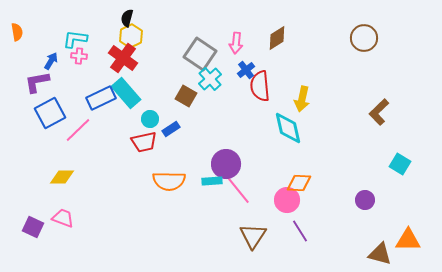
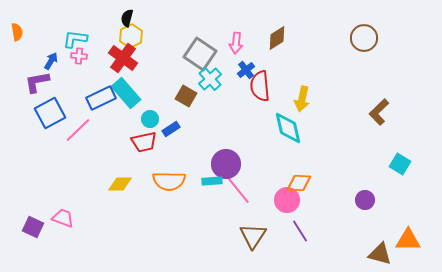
yellow diamond at (62, 177): moved 58 px right, 7 px down
